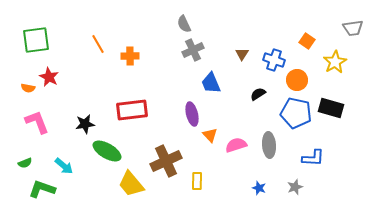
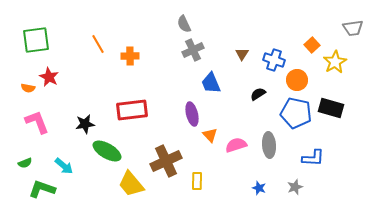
orange square: moved 5 px right, 4 px down; rotated 14 degrees clockwise
